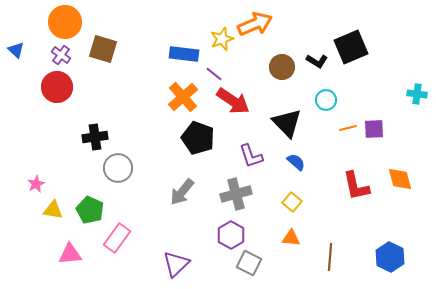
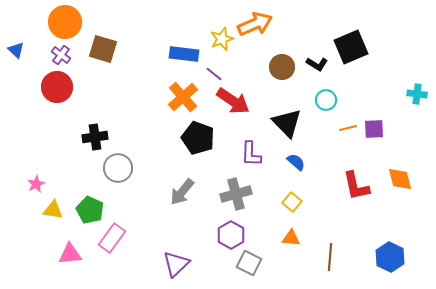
black L-shape: moved 3 px down
purple L-shape: moved 2 px up; rotated 20 degrees clockwise
pink rectangle: moved 5 px left
